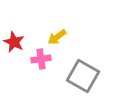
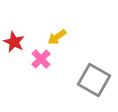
pink cross: rotated 36 degrees counterclockwise
gray square: moved 11 px right, 4 px down
